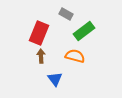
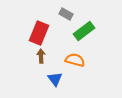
orange semicircle: moved 4 px down
